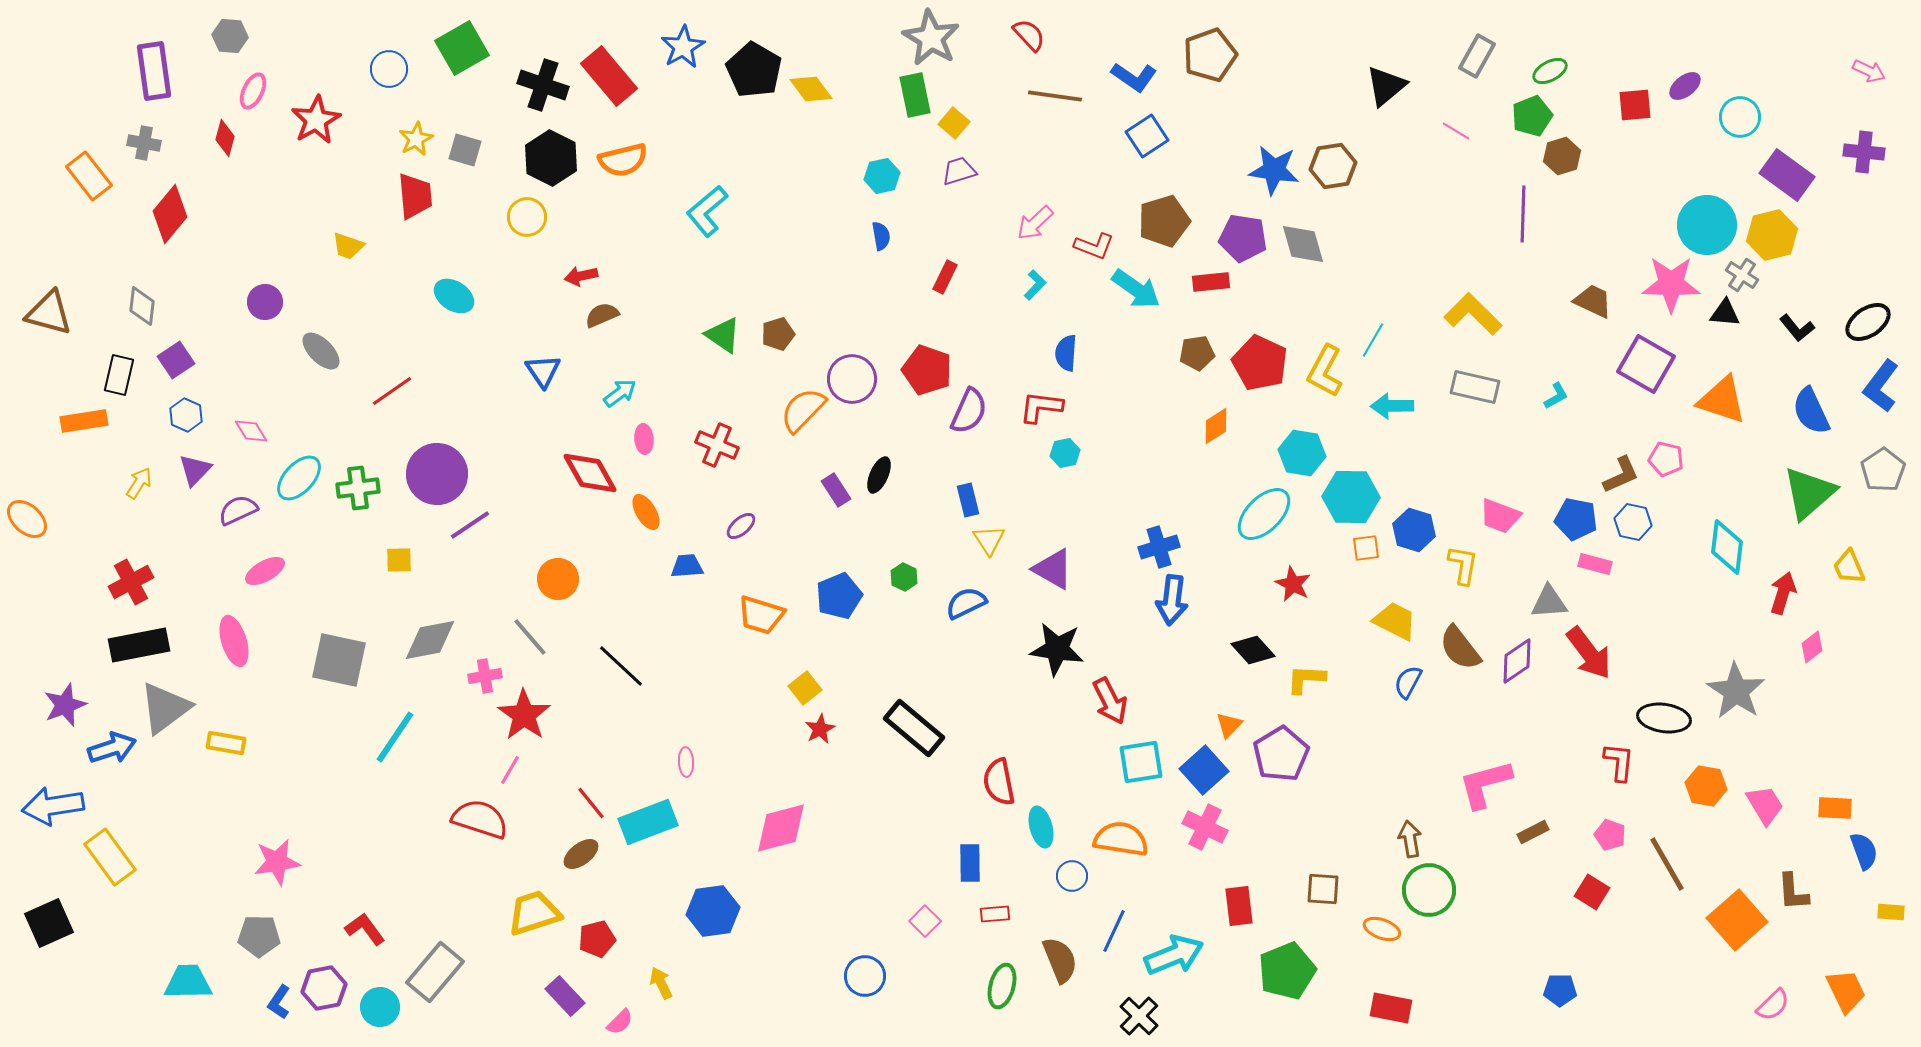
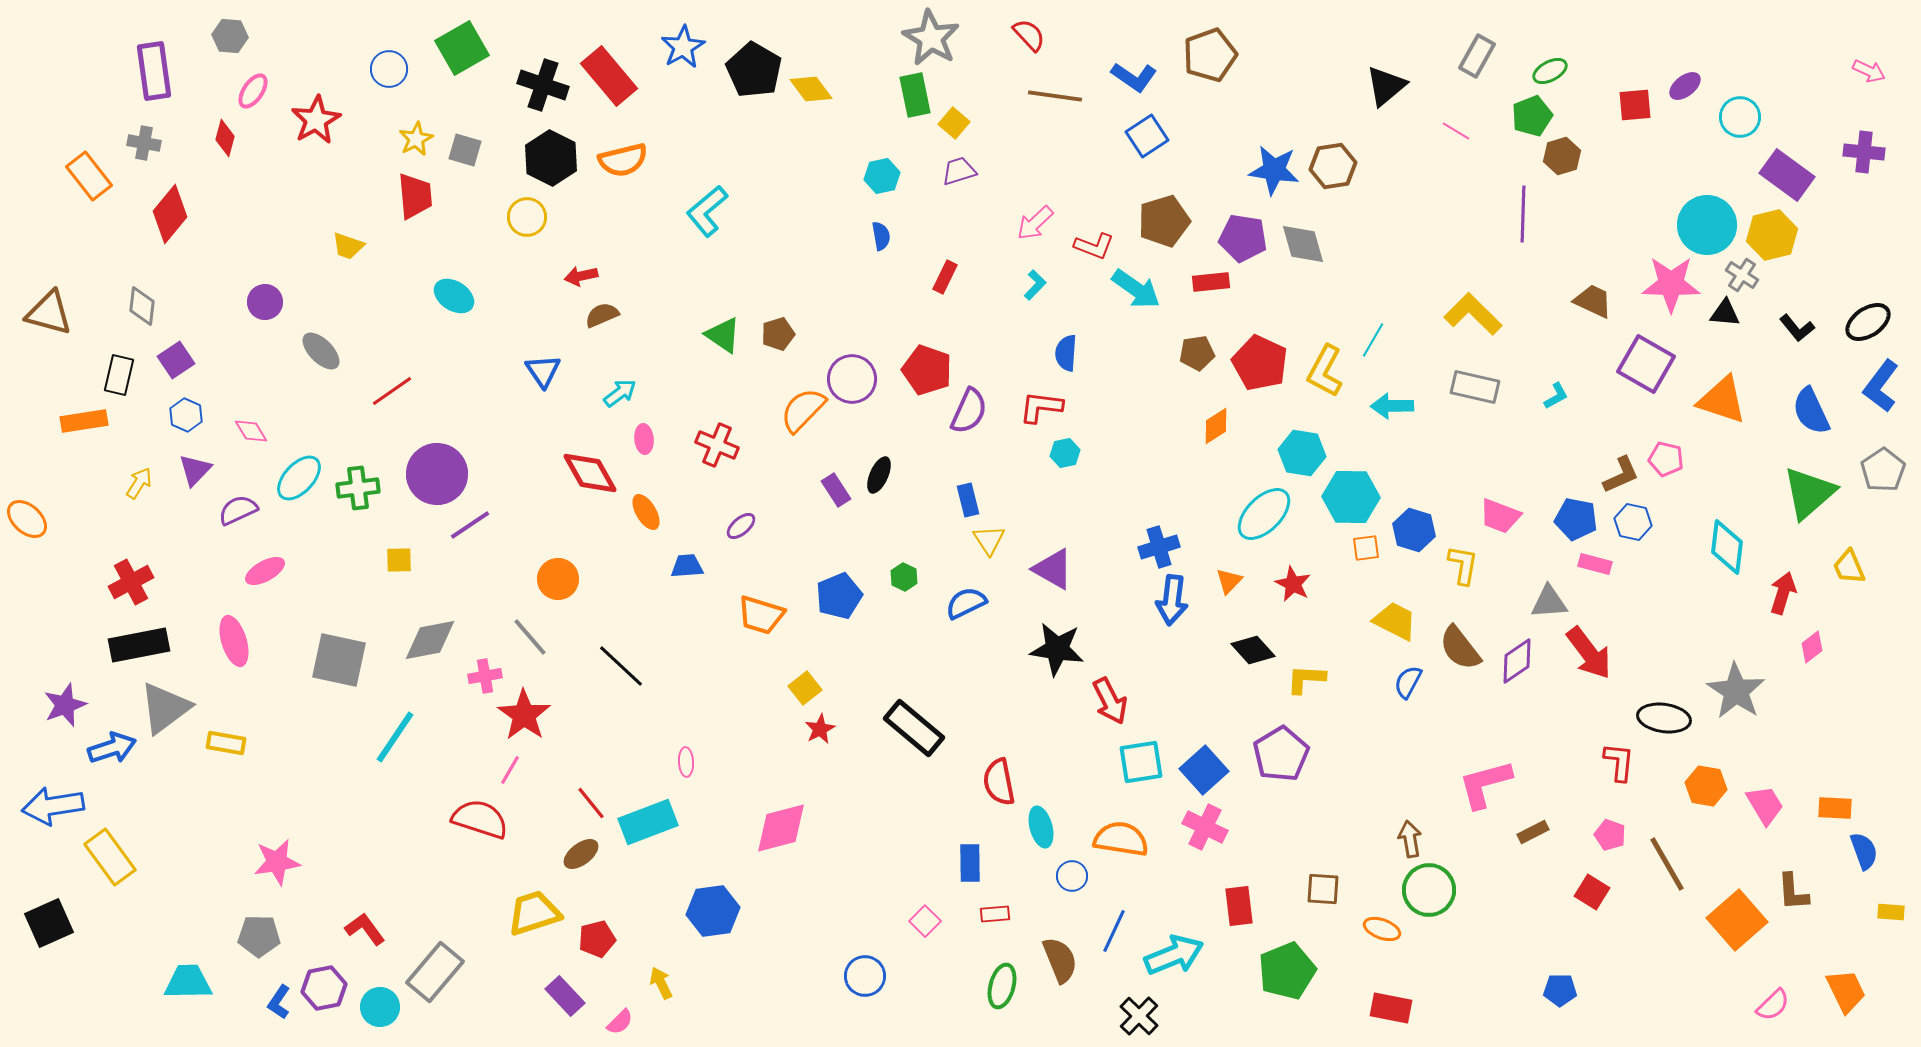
pink ellipse at (253, 91): rotated 9 degrees clockwise
orange triangle at (1229, 725): moved 144 px up
